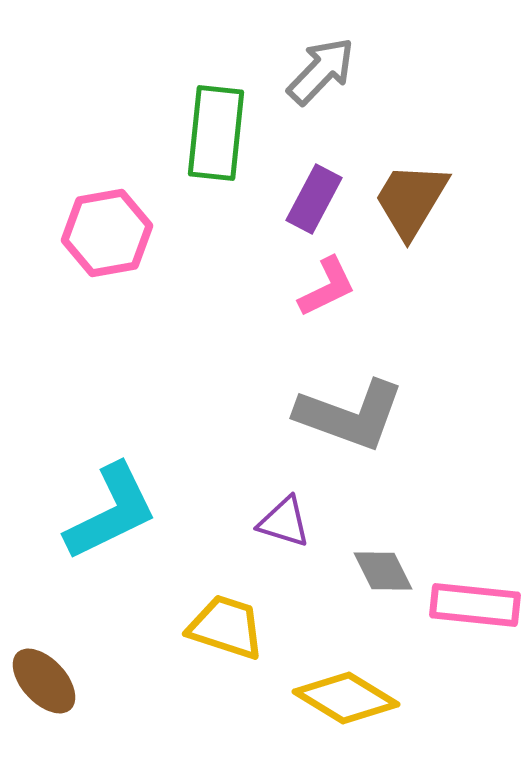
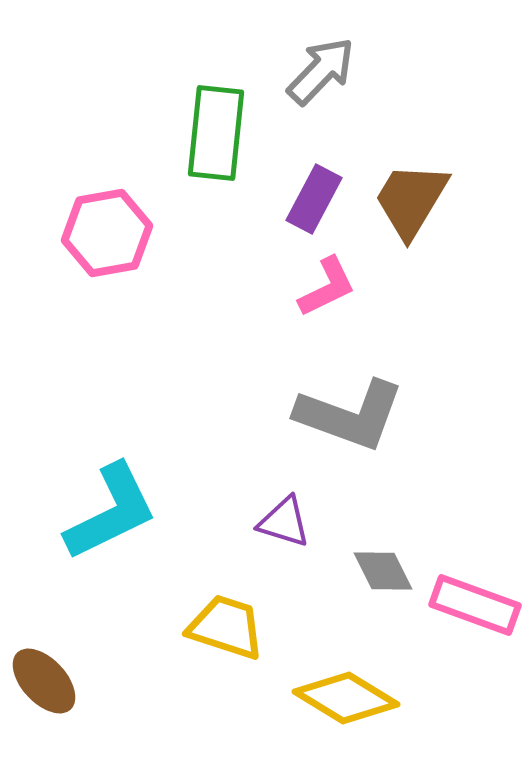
pink rectangle: rotated 14 degrees clockwise
